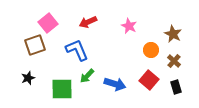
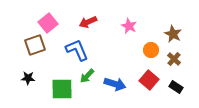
brown cross: moved 2 px up
black star: rotated 24 degrees clockwise
black rectangle: rotated 40 degrees counterclockwise
